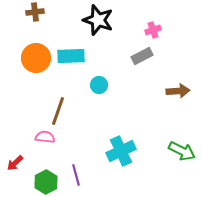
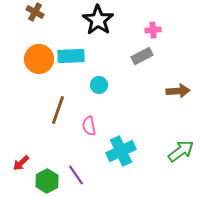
brown cross: rotated 36 degrees clockwise
black star: rotated 16 degrees clockwise
pink cross: rotated 14 degrees clockwise
orange circle: moved 3 px right, 1 px down
brown line: moved 1 px up
pink semicircle: moved 44 px right, 11 px up; rotated 108 degrees counterclockwise
green arrow: moved 1 px left; rotated 64 degrees counterclockwise
red arrow: moved 6 px right
purple line: rotated 20 degrees counterclockwise
green hexagon: moved 1 px right, 1 px up
